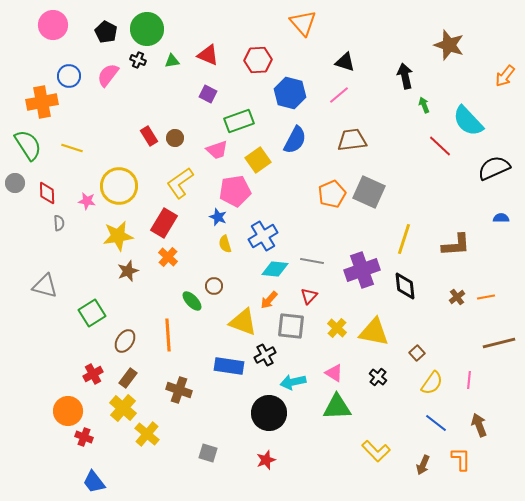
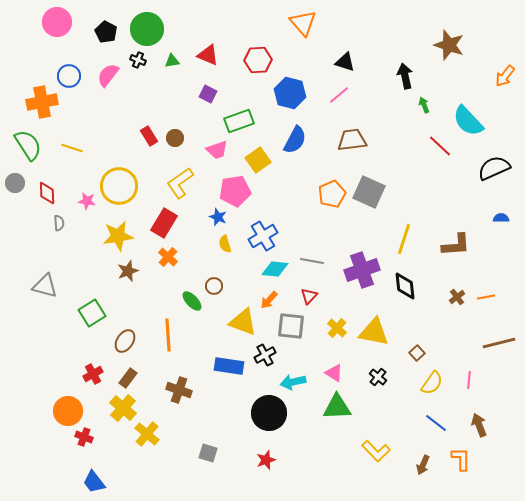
pink circle at (53, 25): moved 4 px right, 3 px up
